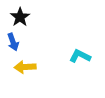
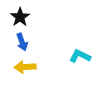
blue arrow: moved 9 px right
